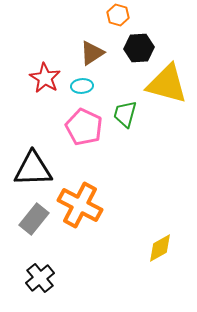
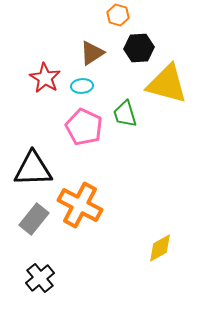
green trapezoid: rotated 32 degrees counterclockwise
